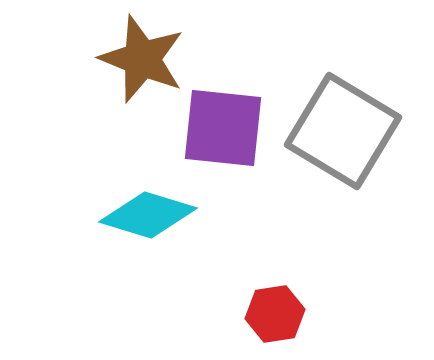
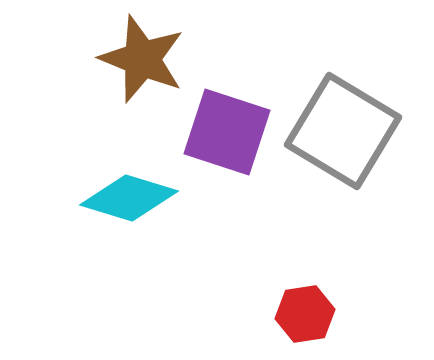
purple square: moved 4 px right, 4 px down; rotated 12 degrees clockwise
cyan diamond: moved 19 px left, 17 px up
red hexagon: moved 30 px right
